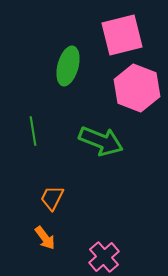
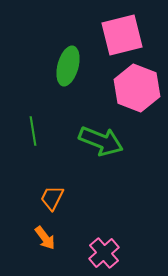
pink cross: moved 4 px up
